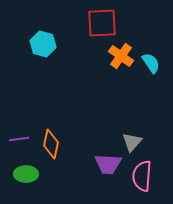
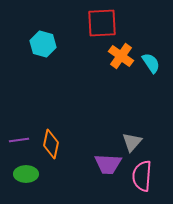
purple line: moved 1 px down
